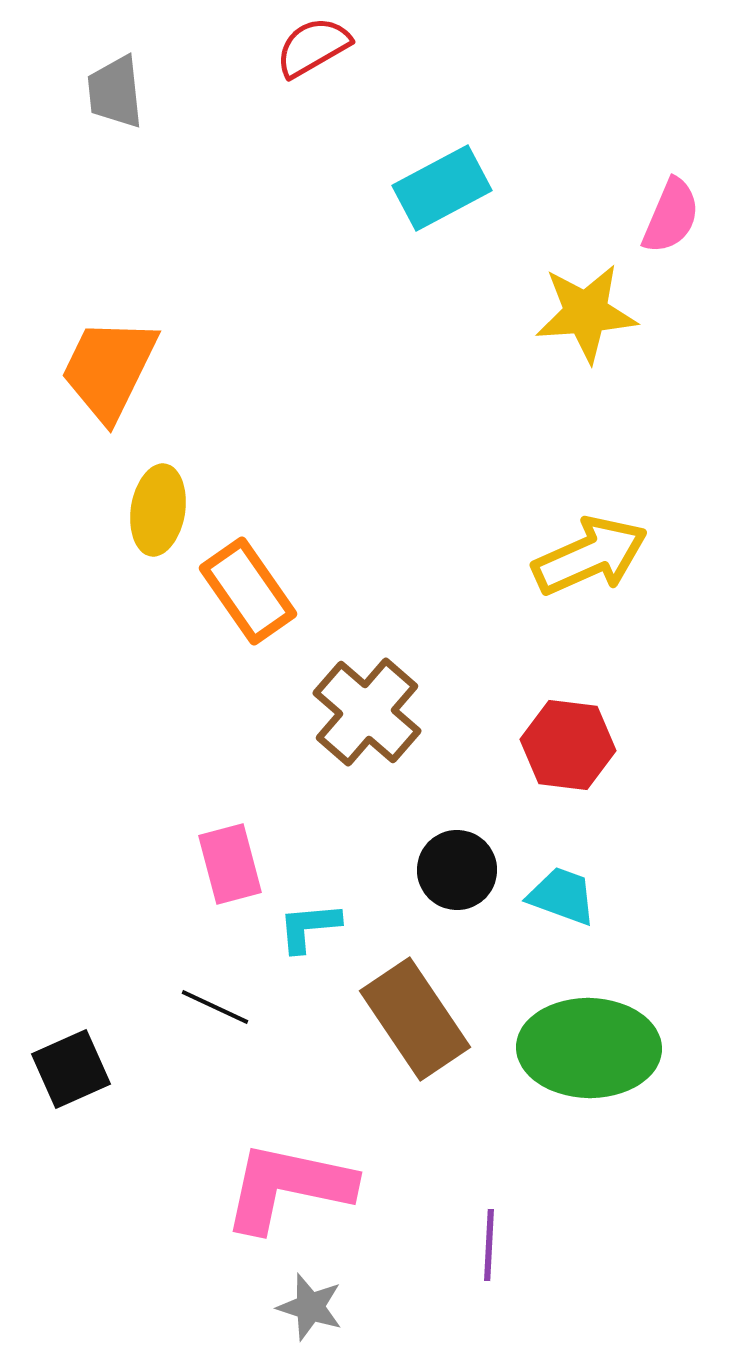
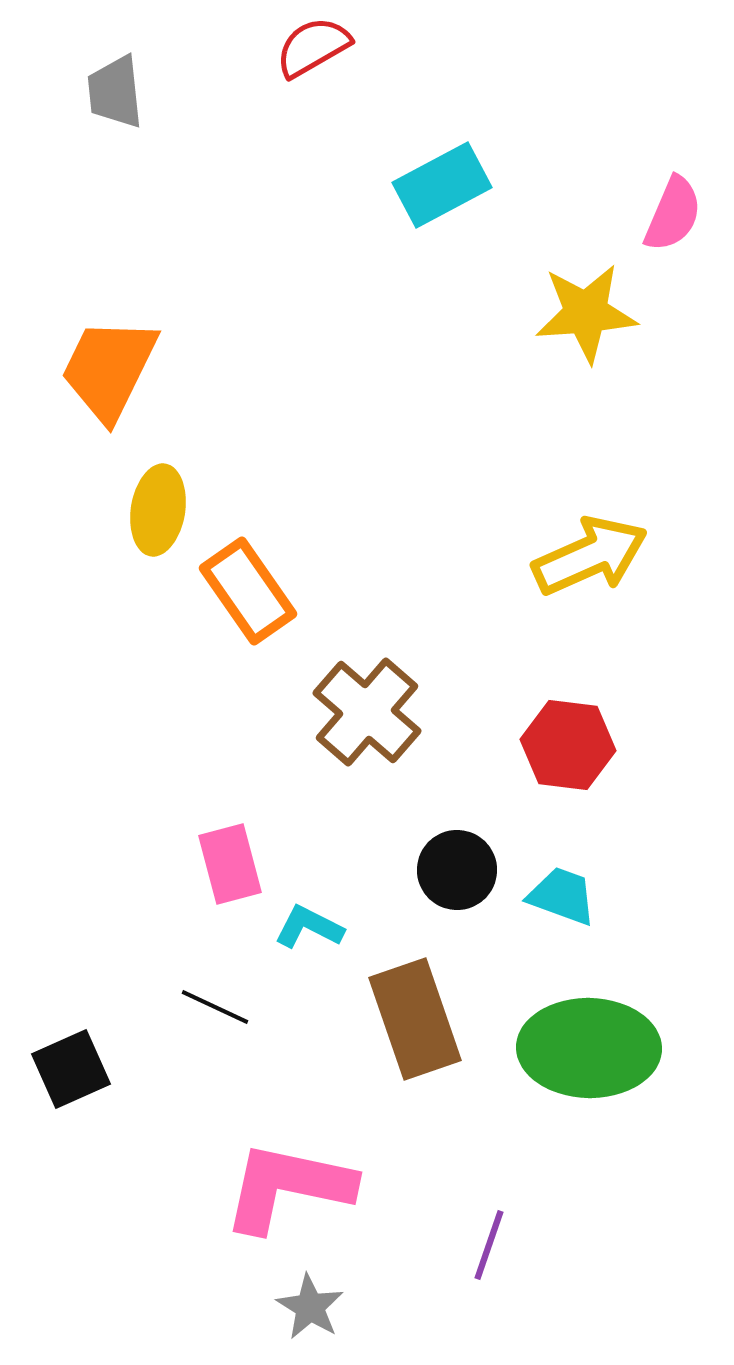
cyan rectangle: moved 3 px up
pink semicircle: moved 2 px right, 2 px up
cyan L-shape: rotated 32 degrees clockwise
brown rectangle: rotated 15 degrees clockwise
purple line: rotated 16 degrees clockwise
gray star: rotated 14 degrees clockwise
